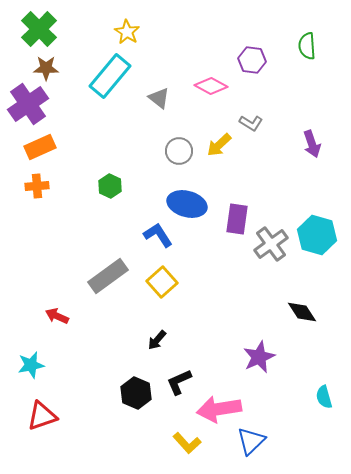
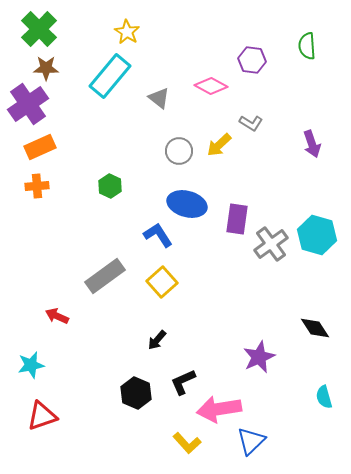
gray rectangle: moved 3 px left
black diamond: moved 13 px right, 16 px down
black L-shape: moved 4 px right
